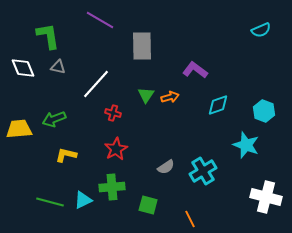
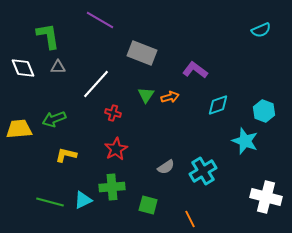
gray rectangle: moved 7 px down; rotated 68 degrees counterclockwise
gray triangle: rotated 14 degrees counterclockwise
cyan star: moved 1 px left, 4 px up
